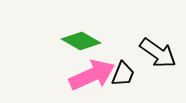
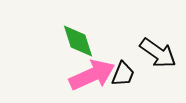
green diamond: moved 3 px left; rotated 42 degrees clockwise
